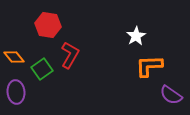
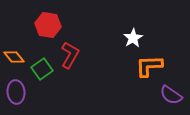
white star: moved 3 px left, 2 px down
